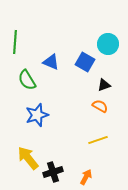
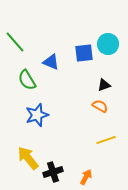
green line: rotated 45 degrees counterclockwise
blue square: moved 1 px left, 9 px up; rotated 36 degrees counterclockwise
yellow line: moved 8 px right
